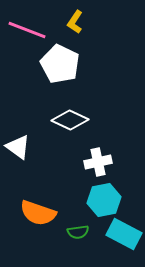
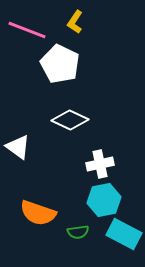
white cross: moved 2 px right, 2 px down
